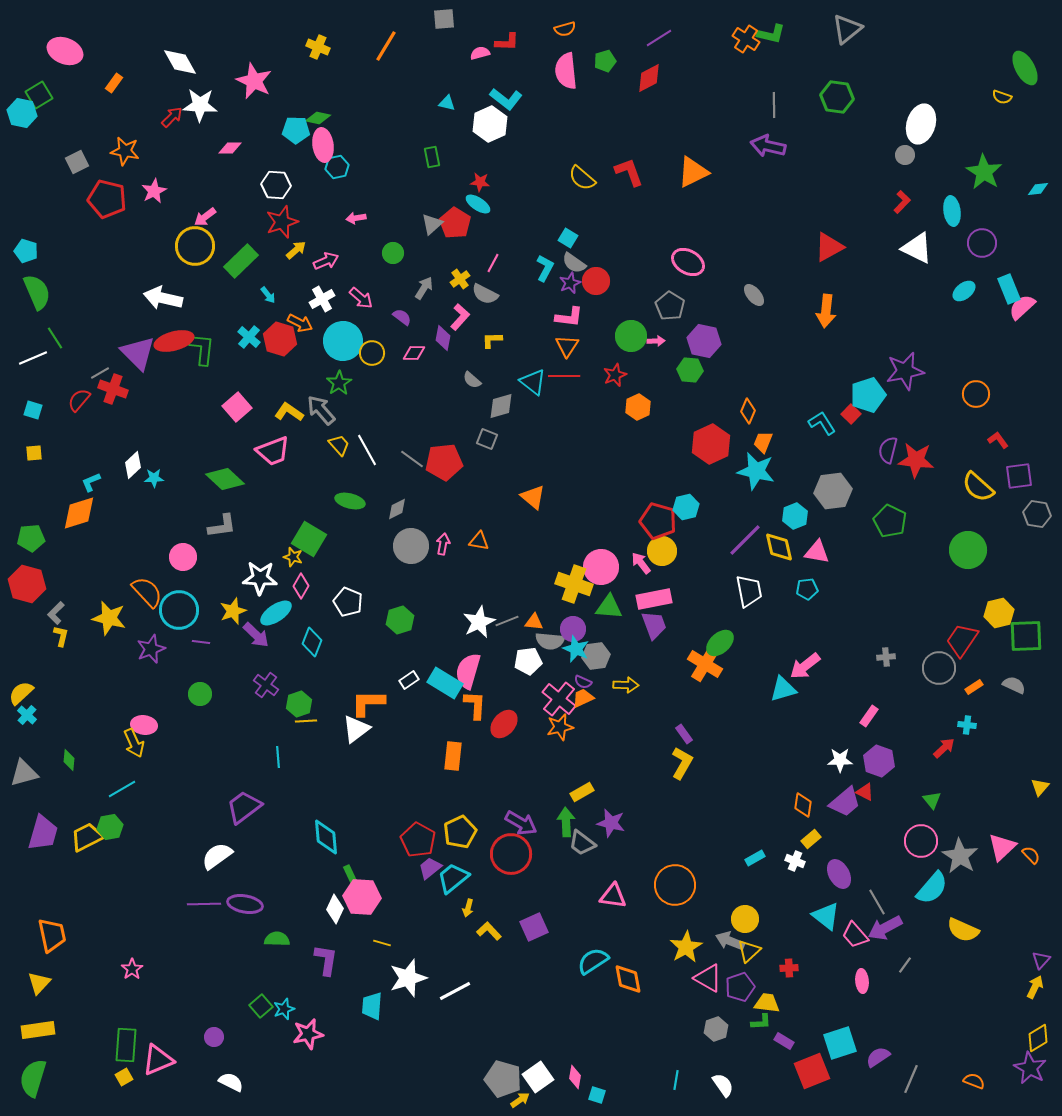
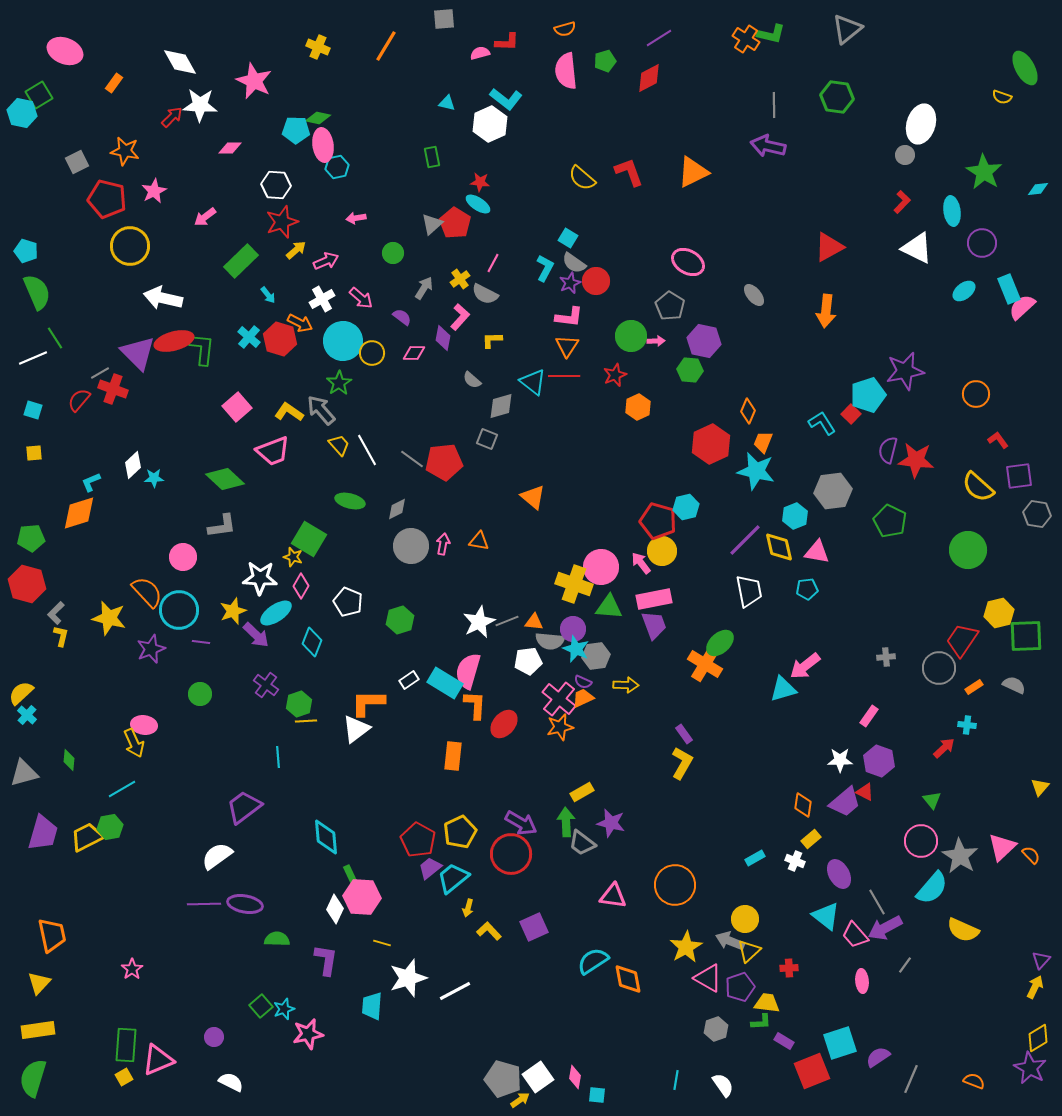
yellow circle at (195, 246): moved 65 px left
cyan square at (597, 1095): rotated 12 degrees counterclockwise
